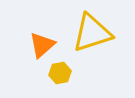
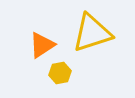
orange triangle: rotated 8 degrees clockwise
